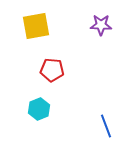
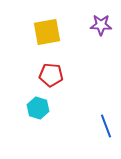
yellow square: moved 11 px right, 6 px down
red pentagon: moved 1 px left, 5 px down
cyan hexagon: moved 1 px left, 1 px up; rotated 20 degrees counterclockwise
